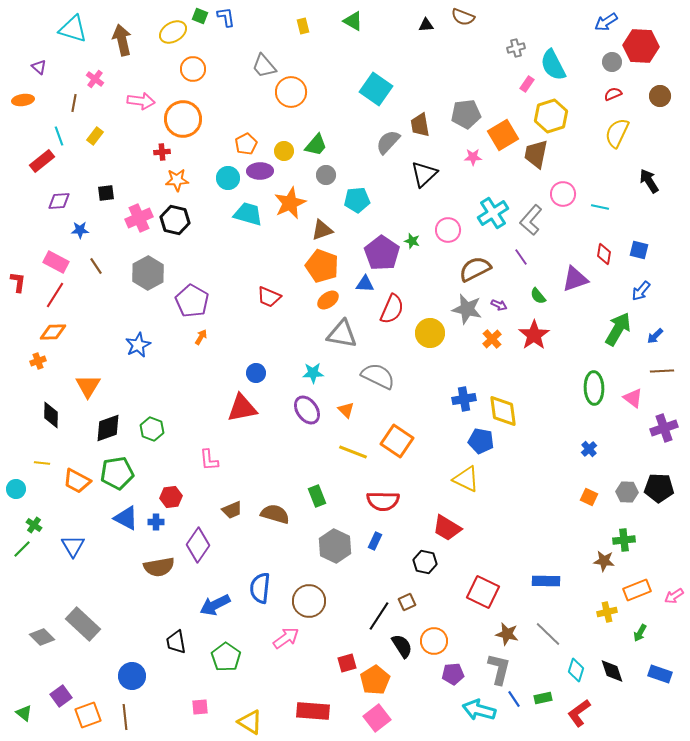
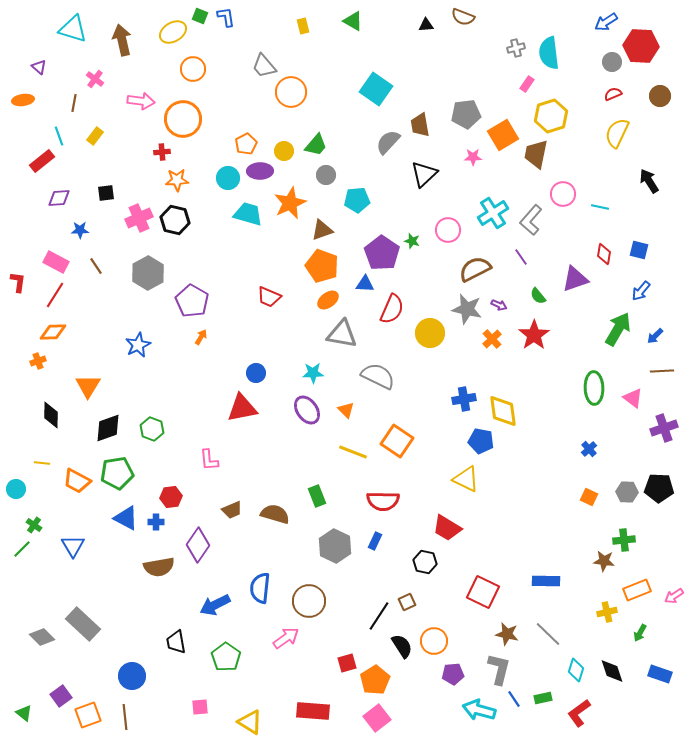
cyan semicircle at (553, 65): moved 4 px left, 12 px up; rotated 20 degrees clockwise
purple diamond at (59, 201): moved 3 px up
